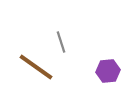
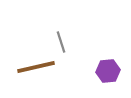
brown line: rotated 48 degrees counterclockwise
